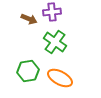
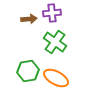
purple cross: moved 1 px down
brown arrow: rotated 28 degrees counterclockwise
orange ellipse: moved 4 px left
